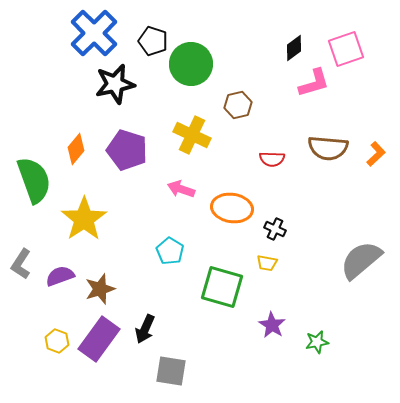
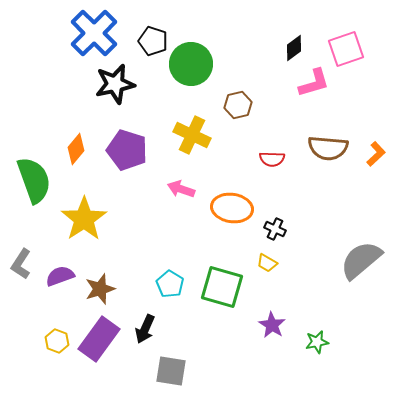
cyan pentagon: moved 33 px down
yellow trapezoid: rotated 20 degrees clockwise
